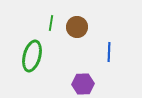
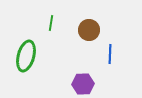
brown circle: moved 12 px right, 3 px down
blue line: moved 1 px right, 2 px down
green ellipse: moved 6 px left
